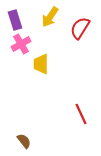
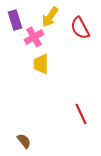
red semicircle: rotated 60 degrees counterclockwise
pink cross: moved 13 px right, 7 px up
